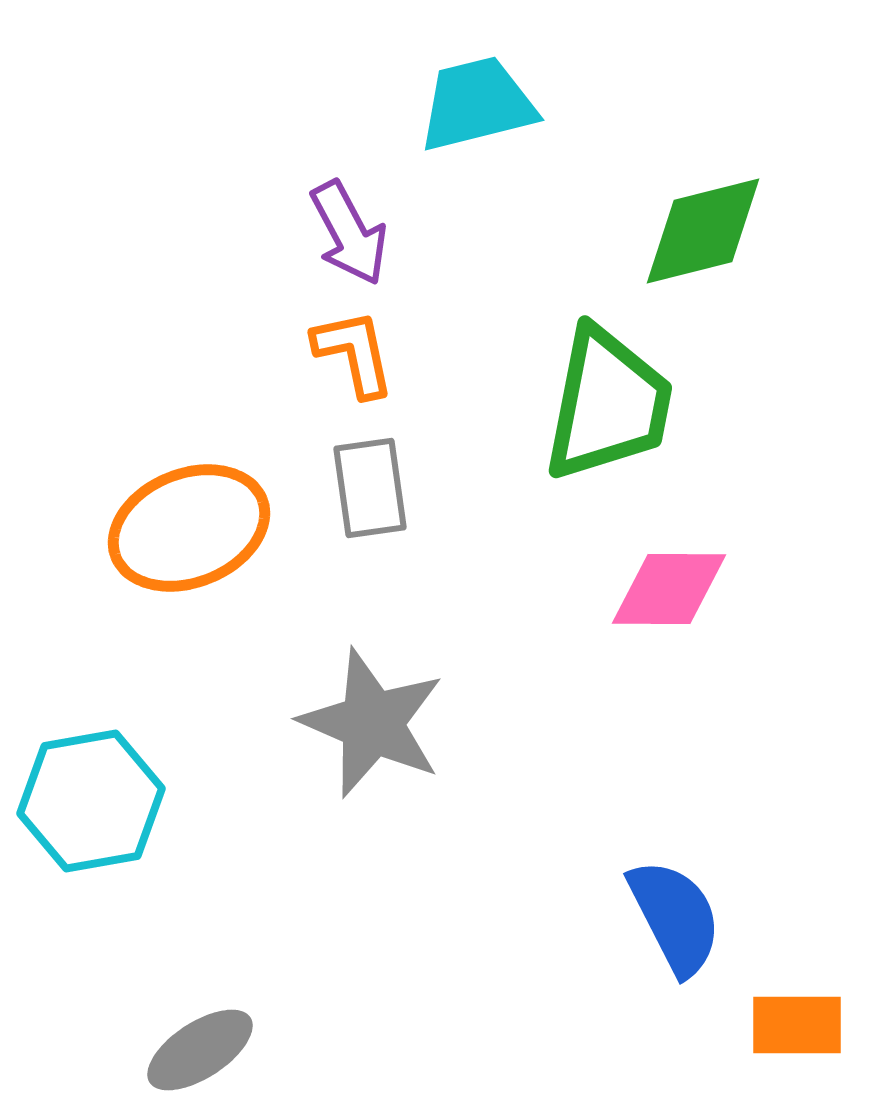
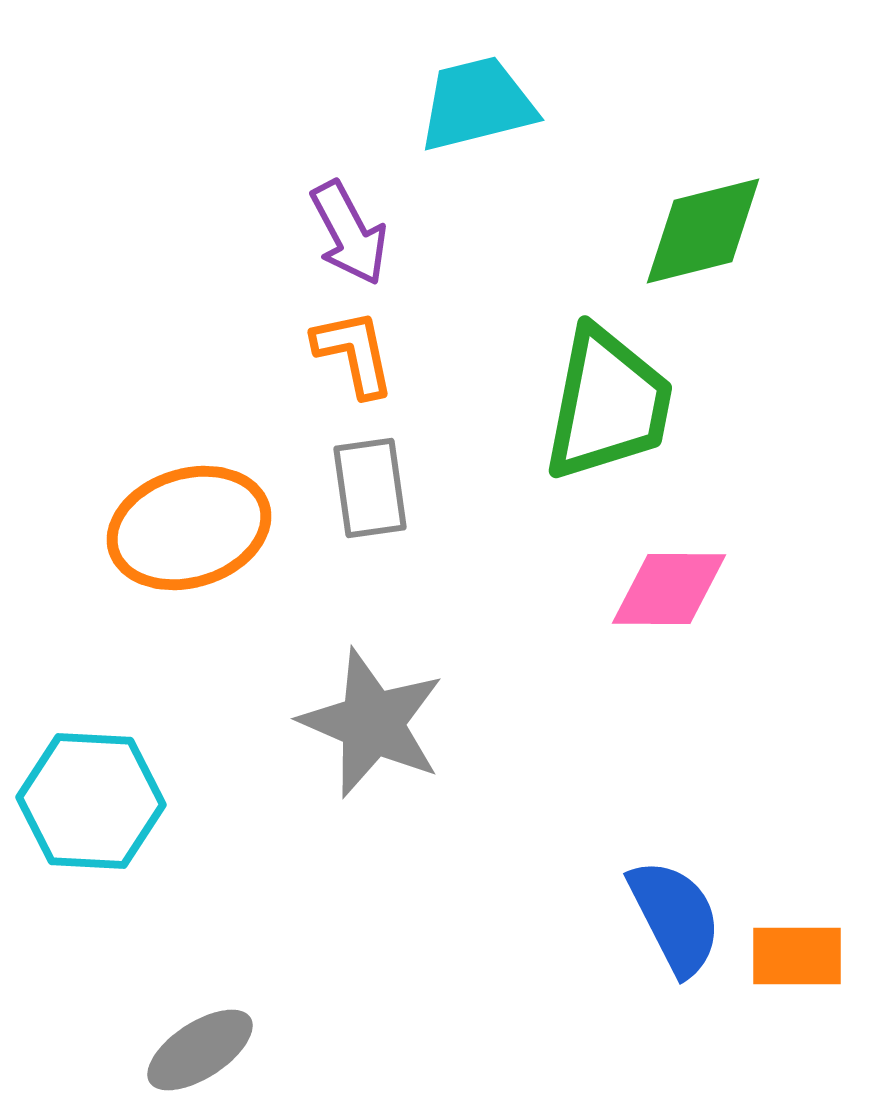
orange ellipse: rotated 5 degrees clockwise
cyan hexagon: rotated 13 degrees clockwise
orange rectangle: moved 69 px up
